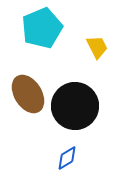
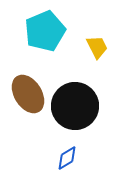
cyan pentagon: moved 3 px right, 3 px down
